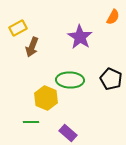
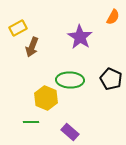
purple rectangle: moved 2 px right, 1 px up
